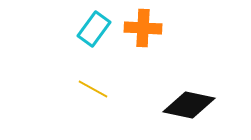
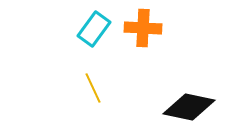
yellow line: moved 1 px up; rotated 36 degrees clockwise
black diamond: moved 2 px down
